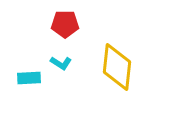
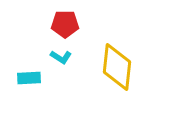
cyan L-shape: moved 6 px up
